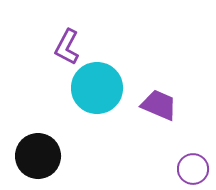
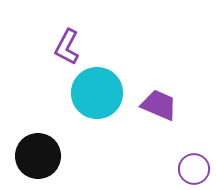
cyan circle: moved 5 px down
purple circle: moved 1 px right
